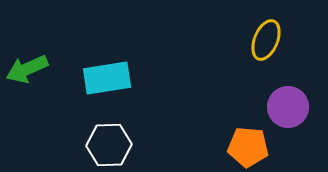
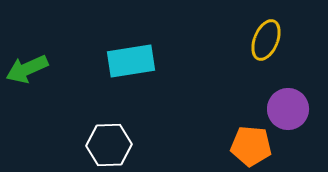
cyan rectangle: moved 24 px right, 17 px up
purple circle: moved 2 px down
orange pentagon: moved 3 px right, 1 px up
